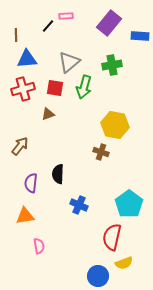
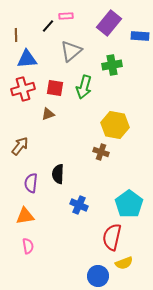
gray triangle: moved 2 px right, 11 px up
pink semicircle: moved 11 px left
